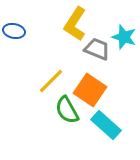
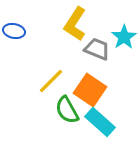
cyan star: rotated 20 degrees clockwise
cyan rectangle: moved 6 px left, 3 px up
